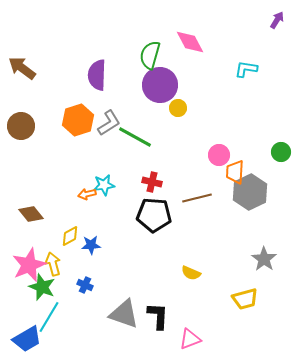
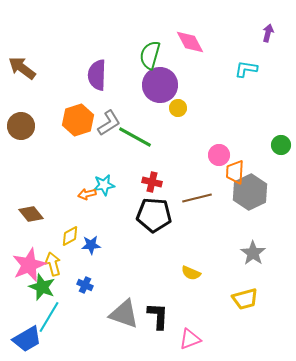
purple arrow: moved 9 px left, 13 px down; rotated 18 degrees counterclockwise
green circle: moved 7 px up
gray star: moved 11 px left, 6 px up
